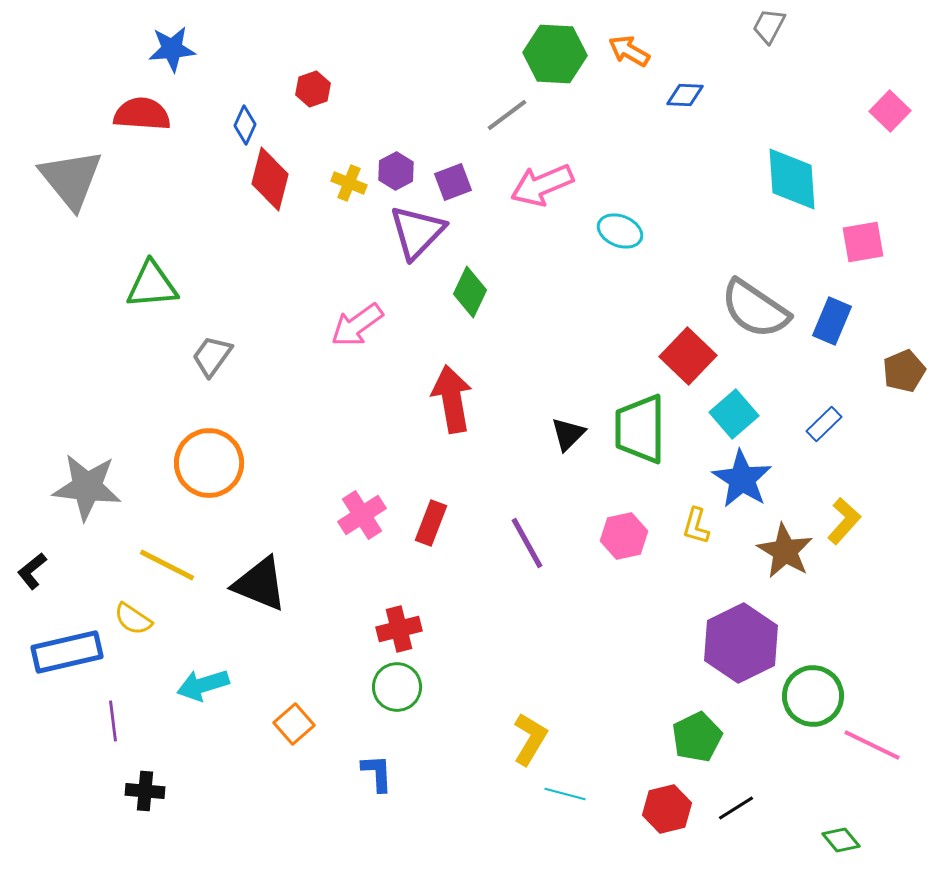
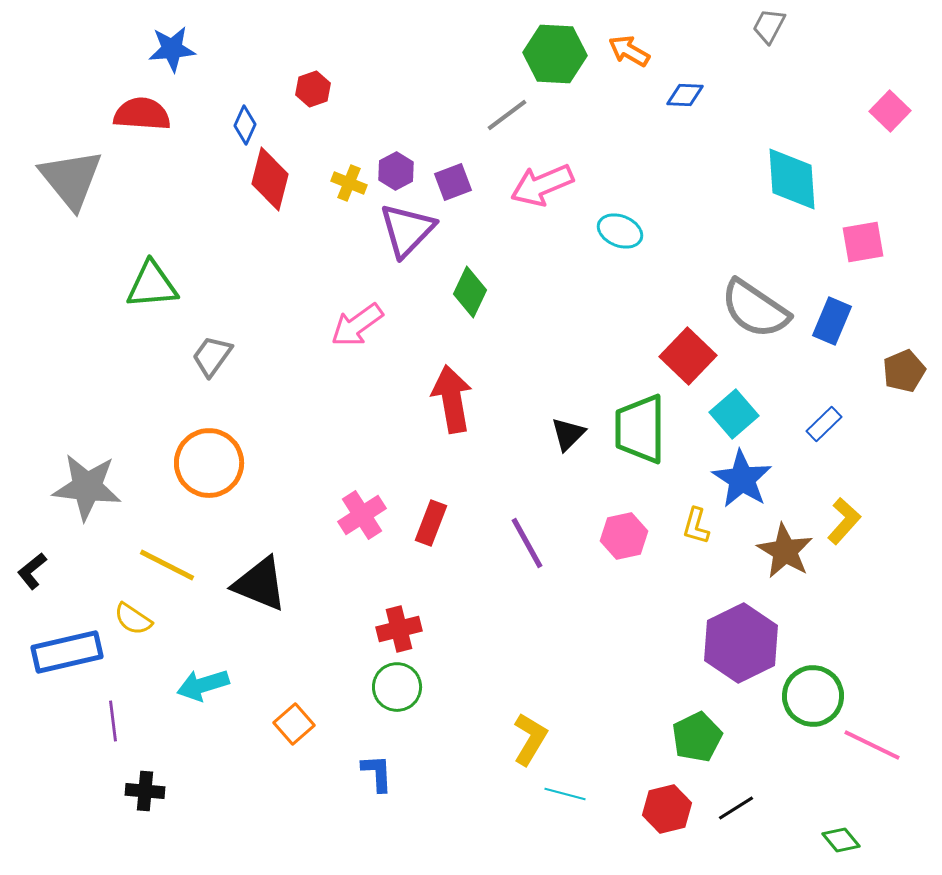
purple triangle at (417, 232): moved 10 px left, 2 px up
